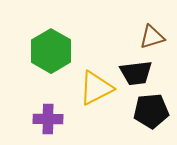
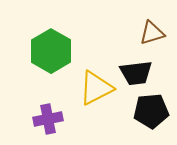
brown triangle: moved 4 px up
purple cross: rotated 12 degrees counterclockwise
